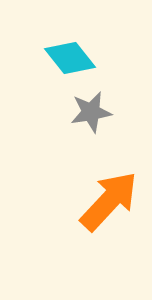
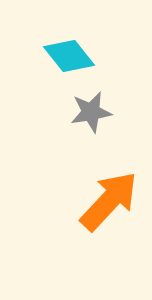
cyan diamond: moved 1 px left, 2 px up
